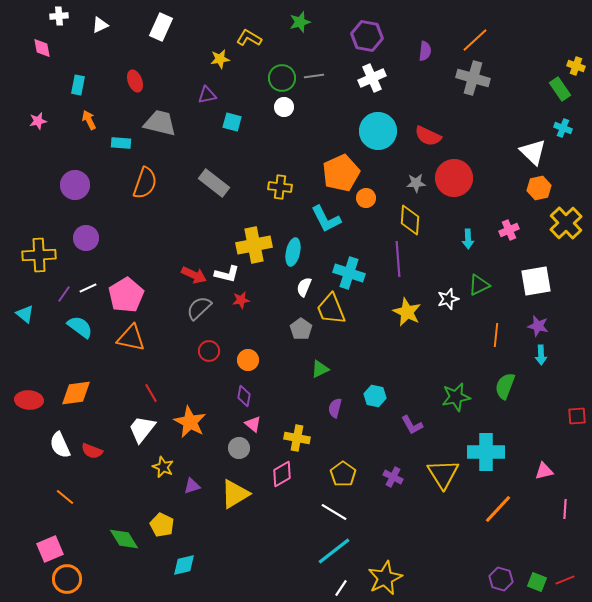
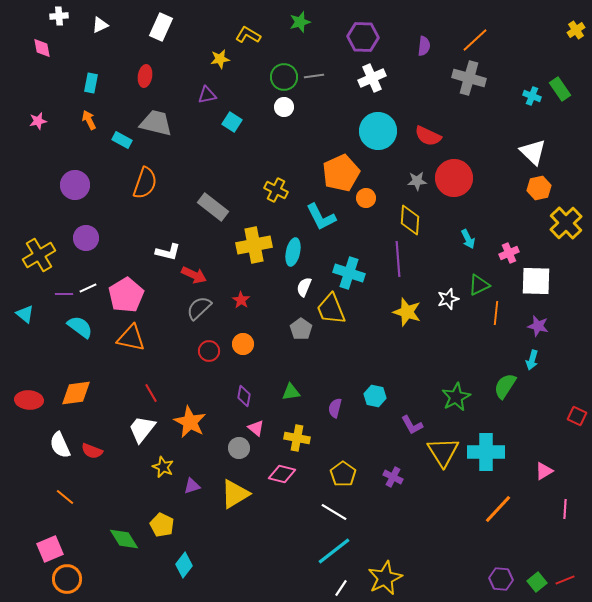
purple hexagon at (367, 36): moved 4 px left, 1 px down; rotated 8 degrees counterclockwise
yellow L-shape at (249, 38): moved 1 px left, 3 px up
purple semicircle at (425, 51): moved 1 px left, 5 px up
yellow cross at (576, 66): moved 36 px up; rotated 36 degrees clockwise
green circle at (282, 78): moved 2 px right, 1 px up
gray cross at (473, 78): moved 4 px left
red ellipse at (135, 81): moved 10 px right, 5 px up; rotated 30 degrees clockwise
cyan rectangle at (78, 85): moved 13 px right, 2 px up
cyan square at (232, 122): rotated 18 degrees clockwise
gray trapezoid at (160, 123): moved 4 px left
cyan cross at (563, 128): moved 31 px left, 32 px up
cyan rectangle at (121, 143): moved 1 px right, 3 px up; rotated 24 degrees clockwise
gray rectangle at (214, 183): moved 1 px left, 24 px down
gray star at (416, 183): moved 1 px right, 2 px up
yellow cross at (280, 187): moved 4 px left, 3 px down; rotated 20 degrees clockwise
cyan L-shape at (326, 219): moved 5 px left, 2 px up
pink cross at (509, 230): moved 23 px down
cyan arrow at (468, 239): rotated 24 degrees counterclockwise
yellow cross at (39, 255): rotated 28 degrees counterclockwise
white L-shape at (227, 274): moved 59 px left, 22 px up
white square at (536, 281): rotated 12 degrees clockwise
purple line at (64, 294): rotated 54 degrees clockwise
red star at (241, 300): rotated 30 degrees counterclockwise
yellow star at (407, 312): rotated 8 degrees counterclockwise
orange line at (496, 335): moved 22 px up
cyan arrow at (541, 355): moved 9 px left, 5 px down; rotated 18 degrees clockwise
orange circle at (248, 360): moved 5 px left, 16 px up
green triangle at (320, 369): moved 29 px left, 23 px down; rotated 18 degrees clockwise
green semicircle at (505, 386): rotated 12 degrees clockwise
green star at (456, 397): rotated 16 degrees counterclockwise
red square at (577, 416): rotated 30 degrees clockwise
pink triangle at (253, 424): moved 3 px right, 4 px down
pink triangle at (544, 471): rotated 18 degrees counterclockwise
pink diamond at (282, 474): rotated 44 degrees clockwise
yellow triangle at (443, 474): moved 22 px up
cyan diamond at (184, 565): rotated 40 degrees counterclockwise
purple hexagon at (501, 579): rotated 10 degrees counterclockwise
green square at (537, 582): rotated 30 degrees clockwise
